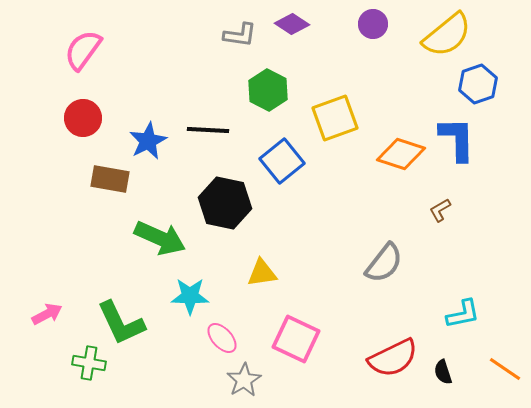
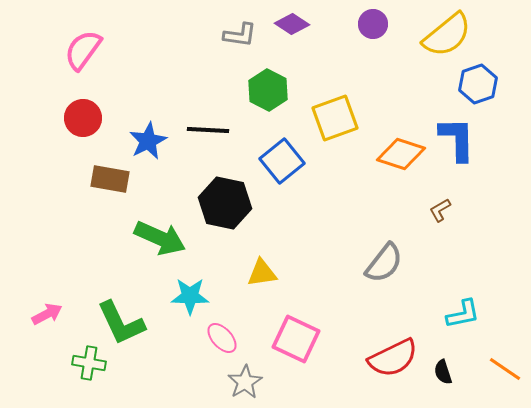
gray star: moved 1 px right, 2 px down
